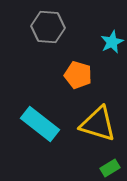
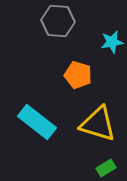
gray hexagon: moved 10 px right, 6 px up
cyan star: rotated 15 degrees clockwise
cyan rectangle: moved 3 px left, 2 px up
green rectangle: moved 4 px left
